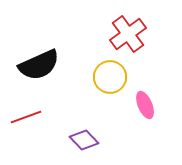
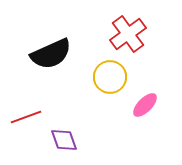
black semicircle: moved 12 px right, 11 px up
pink ellipse: rotated 68 degrees clockwise
purple diamond: moved 20 px left; rotated 24 degrees clockwise
